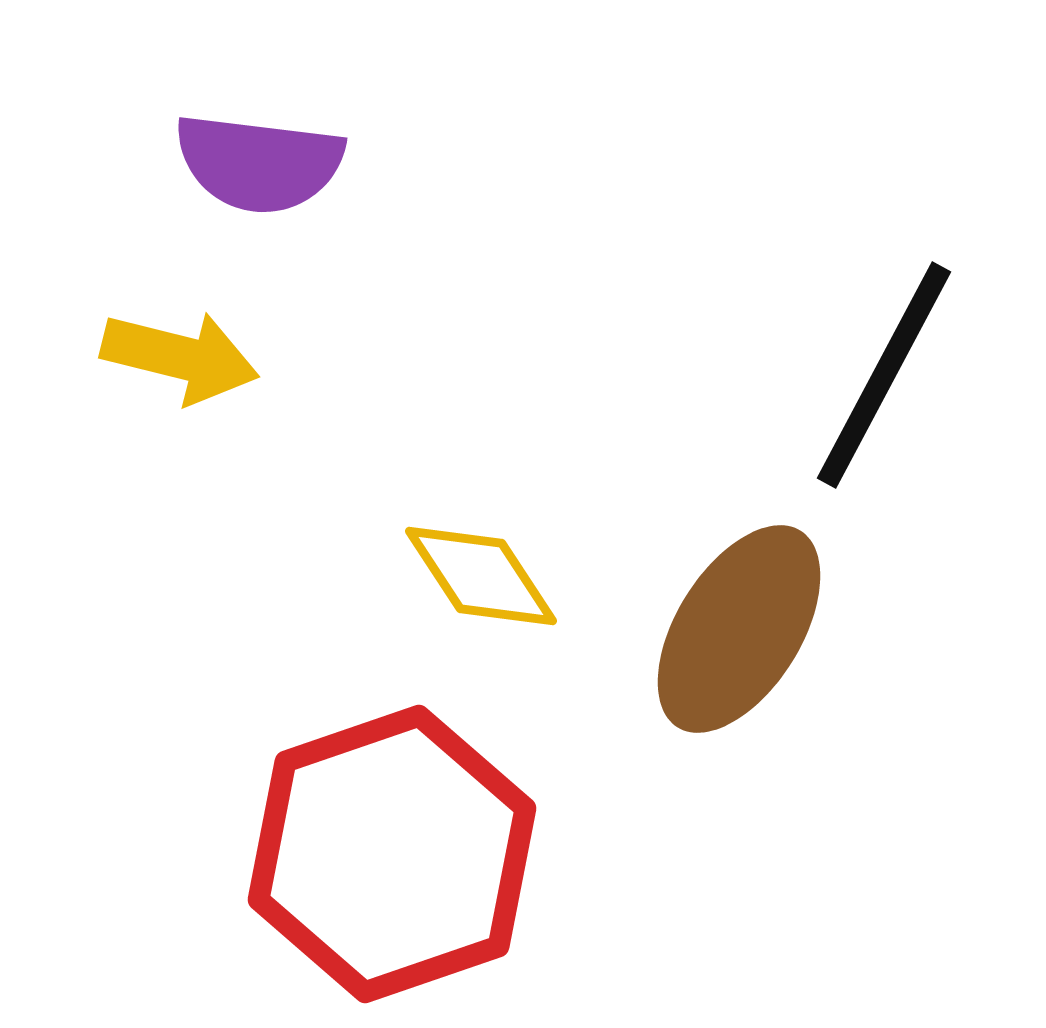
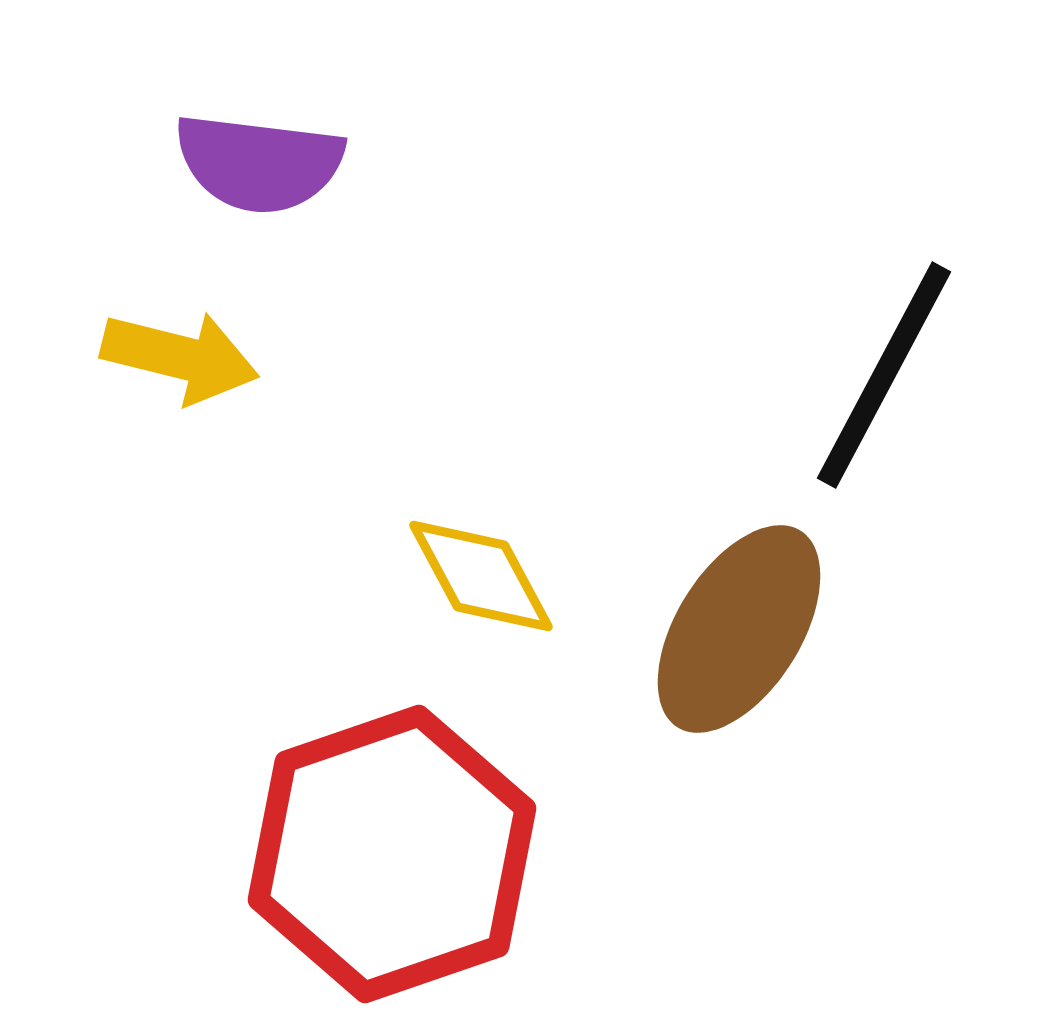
yellow diamond: rotated 5 degrees clockwise
